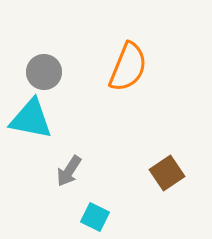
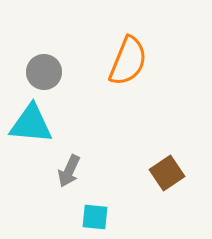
orange semicircle: moved 6 px up
cyan triangle: moved 5 px down; rotated 6 degrees counterclockwise
gray arrow: rotated 8 degrees counterclockwise
cyan square: rotated 20 degrees counterclockwise
